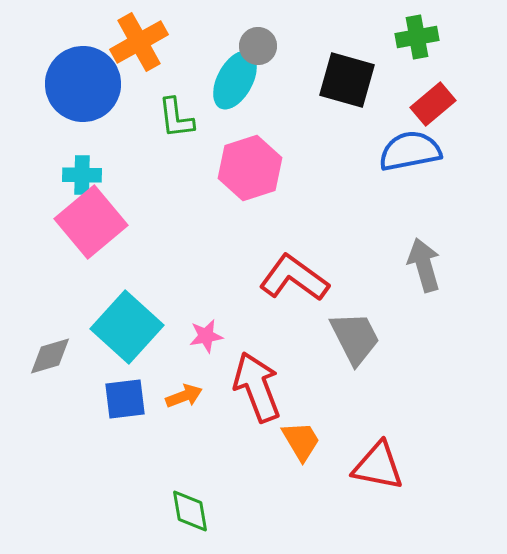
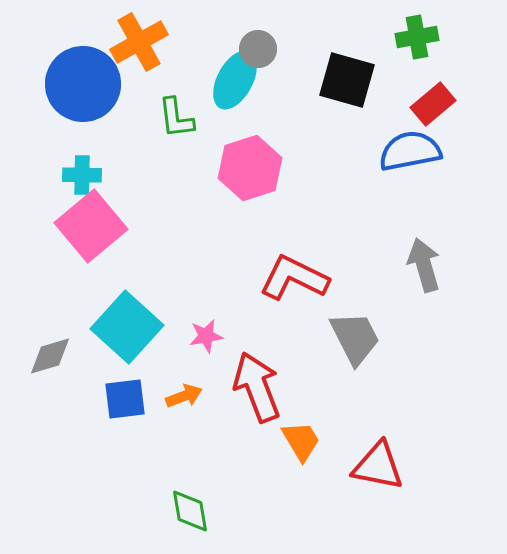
gray circle: moved 3 px down
pink square: moved 4 px down
red L-shape: rotated 10 degrees counterclockwise
